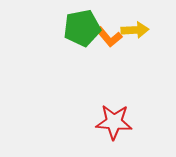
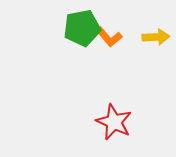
yellow arrow: moved 21 px right, 7 px down
red star: rotated 21 degrees clockwise
